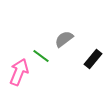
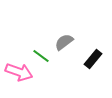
gray semicircle: moved 3 px down
pink arrow: rotated 88 degrees clockwise
